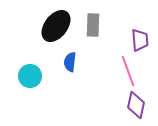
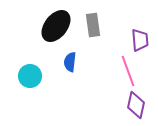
gray rectangle: rotated 10 degrees counterclockwise
